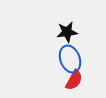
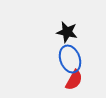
black star: rotated 20 degrees clockwise
